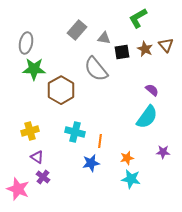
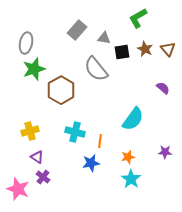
brown triangle: moved 2 px right, 4 px down
green star: rotated 20 degrees counterclockwise
purple semicircle: moved 11 px right, 2 px up
cyan semicircle: moved 14 px left, 2 px down
purple star: moved 2 px right
orange star: moved 1 px right, 1 px up
cyan star: rotated 24 degrees clockwise
